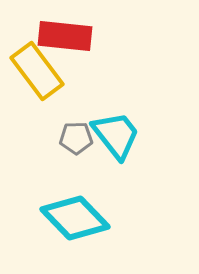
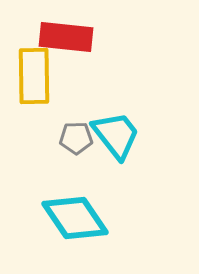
red rectangle: moved 1 px right, 1 px down
yellow rectangle: moved 3 px left, 5 px down; rotated 36 degrees clockwise
cyan diamond: rotated 10 degrees clockwise
